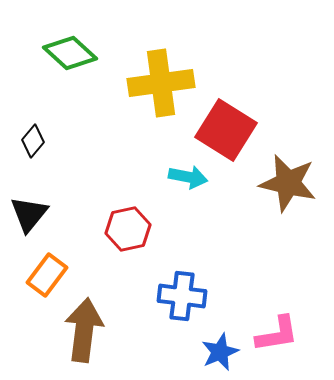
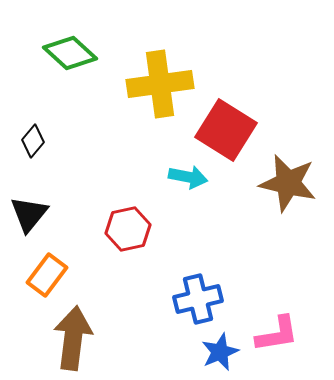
yellow cross: moved 1 px left, 1 px down
blue cross: moved 16 px right, 3 px down; rotated 21 degrees counterclockwise
brown arrow: moved 11 px left, 8 px down
